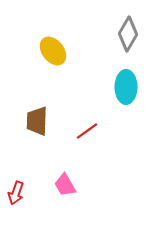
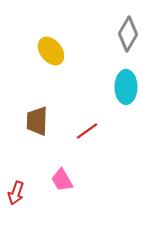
yellow ellipse: moved 2 px left
pink trapezoid: moved 3 px left, 5 px up
